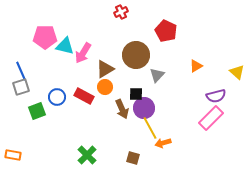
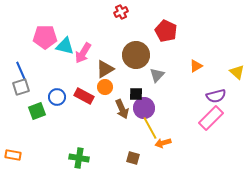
green cross: moved 8 px left, 3 px down; rotated 36 degrees counterclockwise
